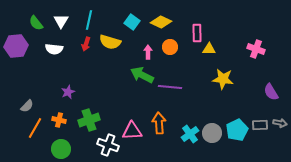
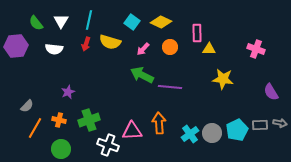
pink arrow: moved 5 px left, 3 px up; rotated 136 degrees counterclockwise
